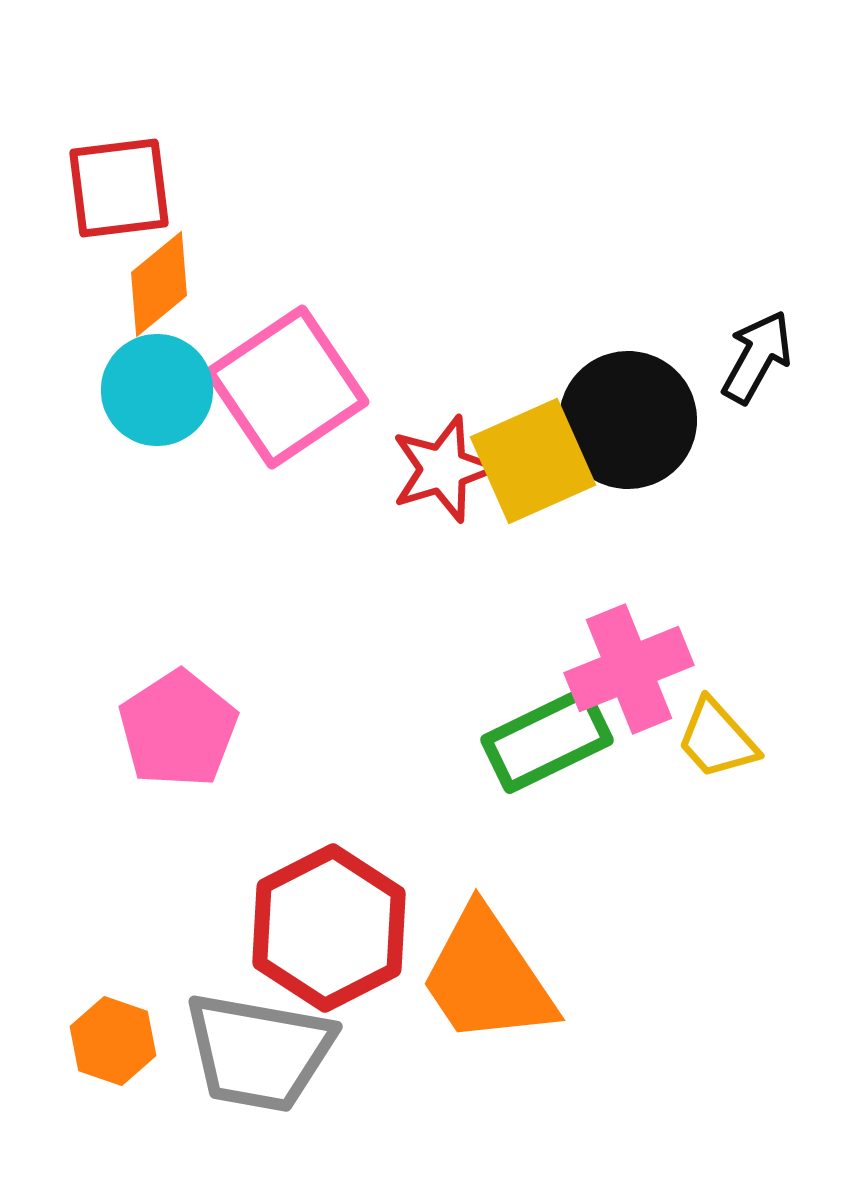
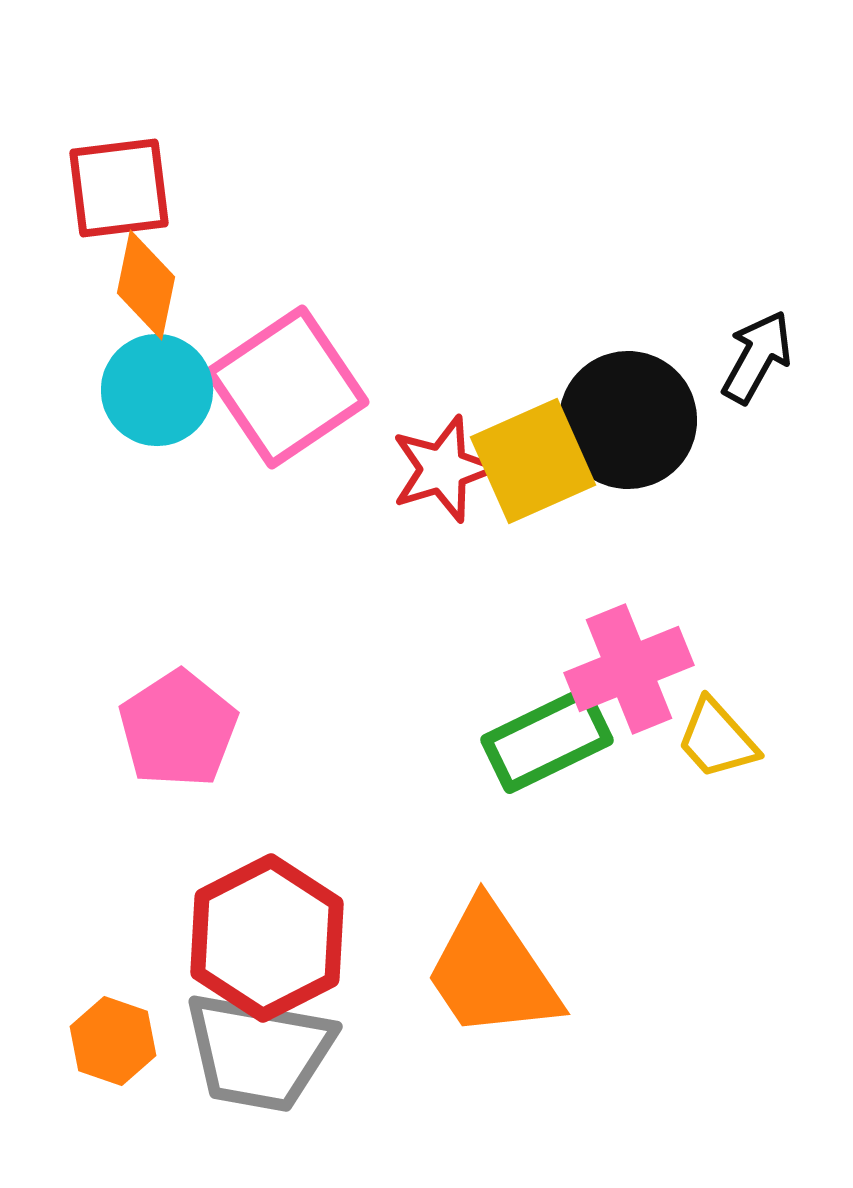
orange diamond: moved 13 px left, 1 px down; rotated 39 degrees counterclockwise
red hexagon: moved 62 px left, 10 px down
orange trapezoid: moved 5 px right, 6 px up
